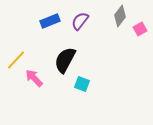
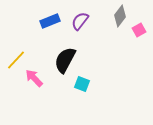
pink square: moved 1 px left, 1 px down
